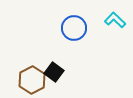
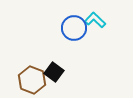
cyan L-shape: moved 20 px left
brown hexagon: rotated 12 degrees counterclockwise
